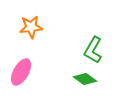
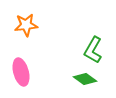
orange star: moved 5 px left, 2 px up
pink ellipse: rotated 44 degrees counterclockwise
